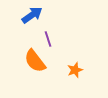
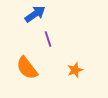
blue arrow: moved 3 px right, 1 px up
orange semicircle: moved 8 px left, 7 px down
